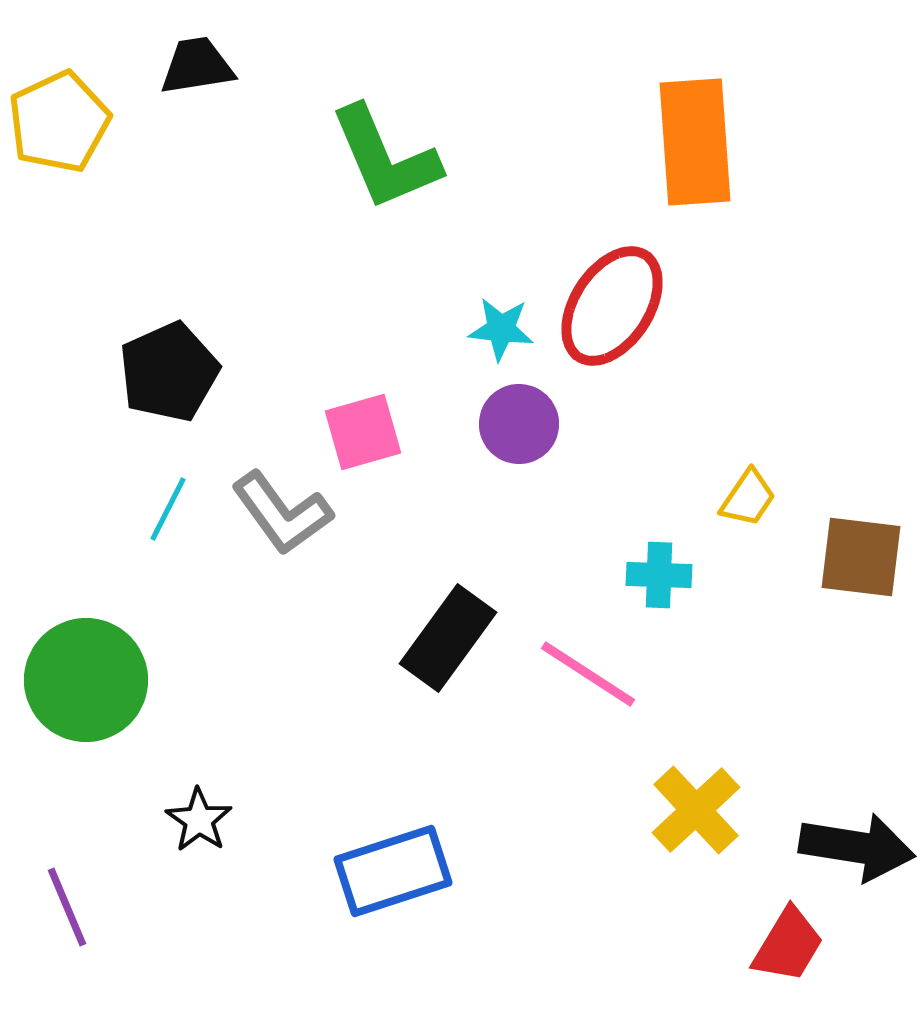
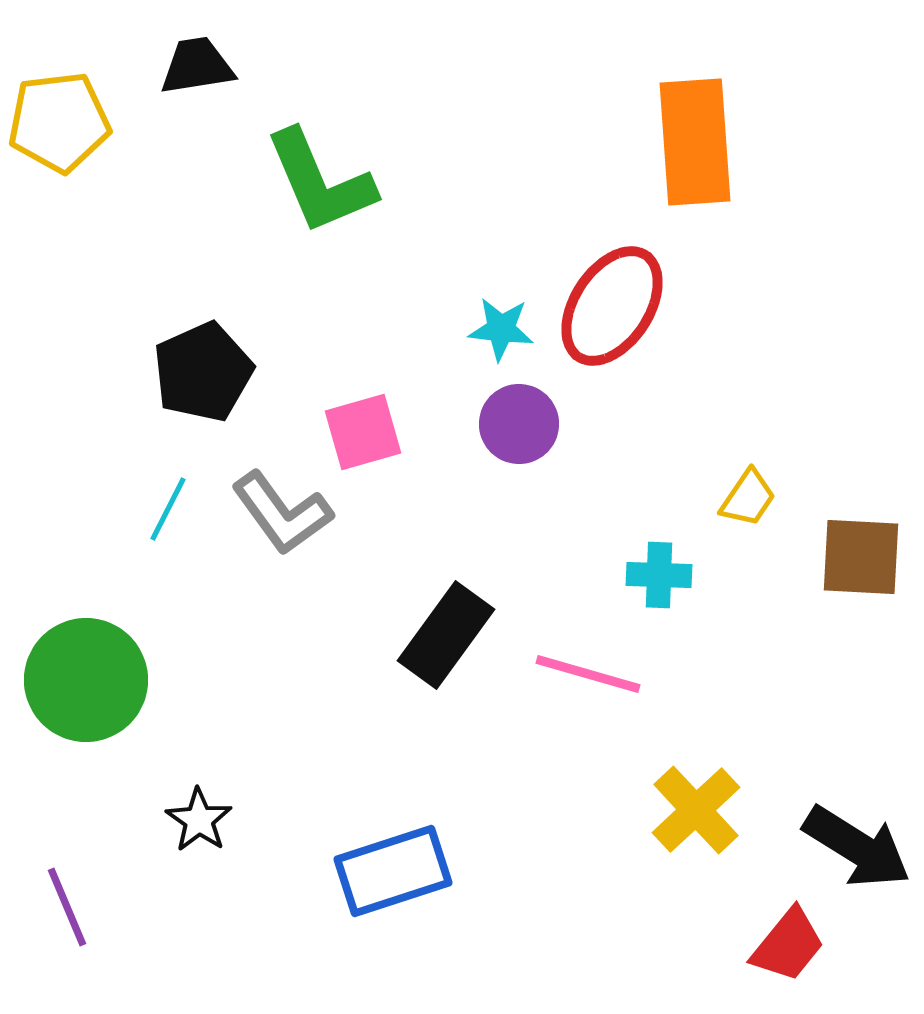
yellow pentagon: rotated 18 degrees clockwise
green L-shape: moved 65 px left, 24 px down
black pentagon: moved 34 px right
brown square: rotated 4 degrees counterclockwise
black rectangle: moved 2 px left, 3 px up
pink line: rotated 17 degrees counterclockwise
black arrow: rotated 23 degrees clockwise
red trapezoid: rotated 8 degrees clockwise
